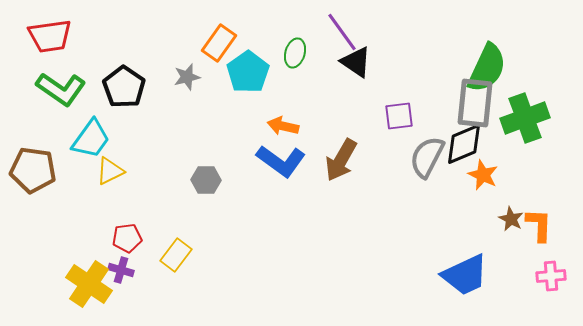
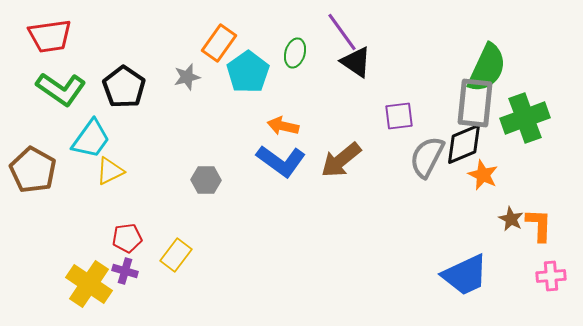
brown arrow: rotated 21 degrees clockwise
brown pentagon: rotated 21 degrees clockwise
purple cross: moved 4 px right, 1 px down
